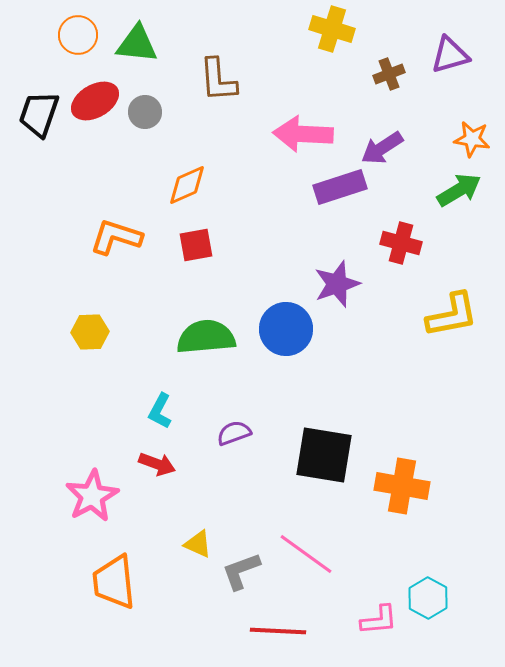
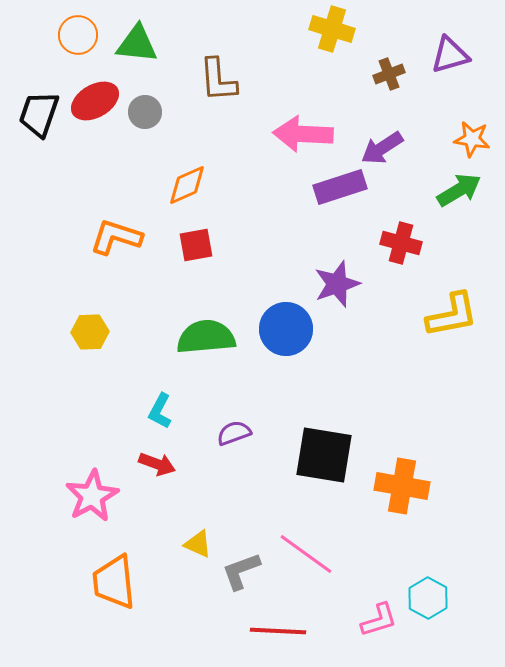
pink L-shape: rotated 12 degrees counterclockwise
